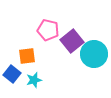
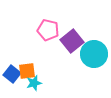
orange square: moved 15 px down
cyan star: moved 3 px down
